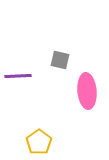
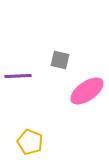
pink ellipse: rotated 60 degrees clockwise
yellow pentagon: moved 9 px left; rotated 15 degrees counterclockwise
